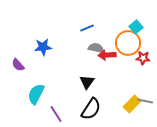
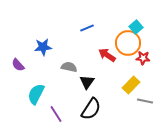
gray semicircle: moved 27 px left, 19 px down
red arrow: rotated 36 degrees clockwise
yellow rectangle: moved 1 px left, 19 px up
